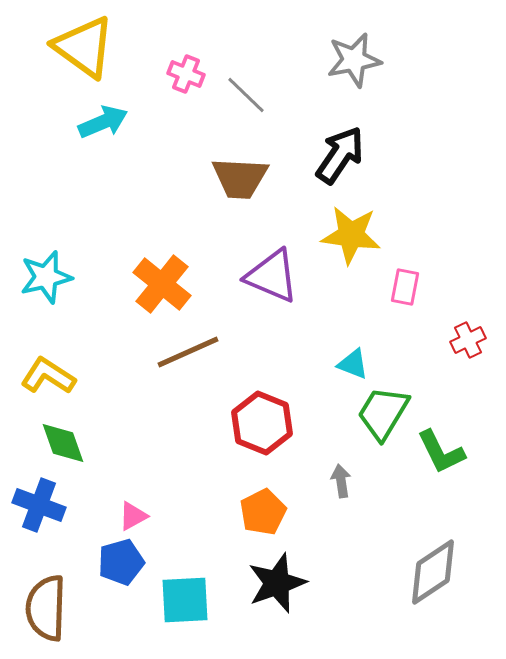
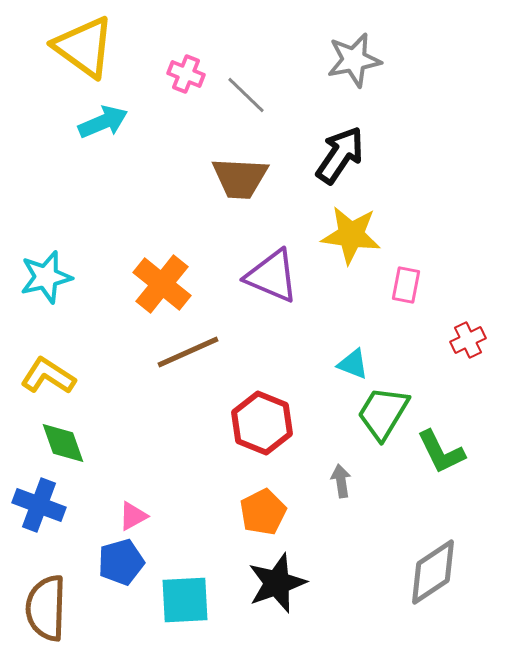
pink rectangle: moved 1 px right, 2 px up
